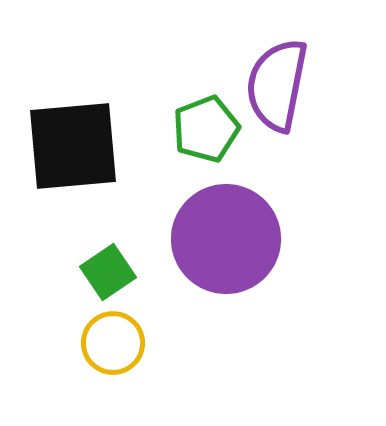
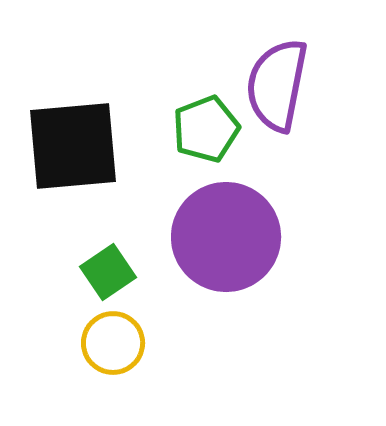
purple circle: moved 2 px up
